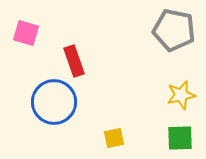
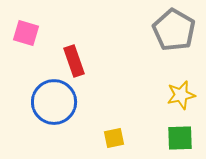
gray pentagon: rotated 18 degrees clockwise
